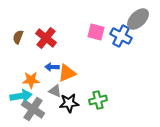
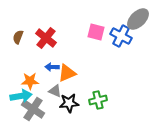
orange star: moved 1 px left, 1 px down
